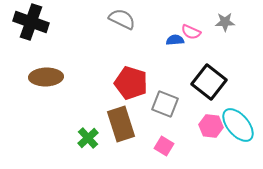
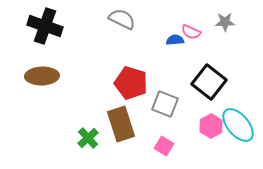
black cross: moved 14 px right, 4 px down
brown ellipse: moved 4 px left, 1 px up
pink hexagon: rotated 25 degrees clockwise
